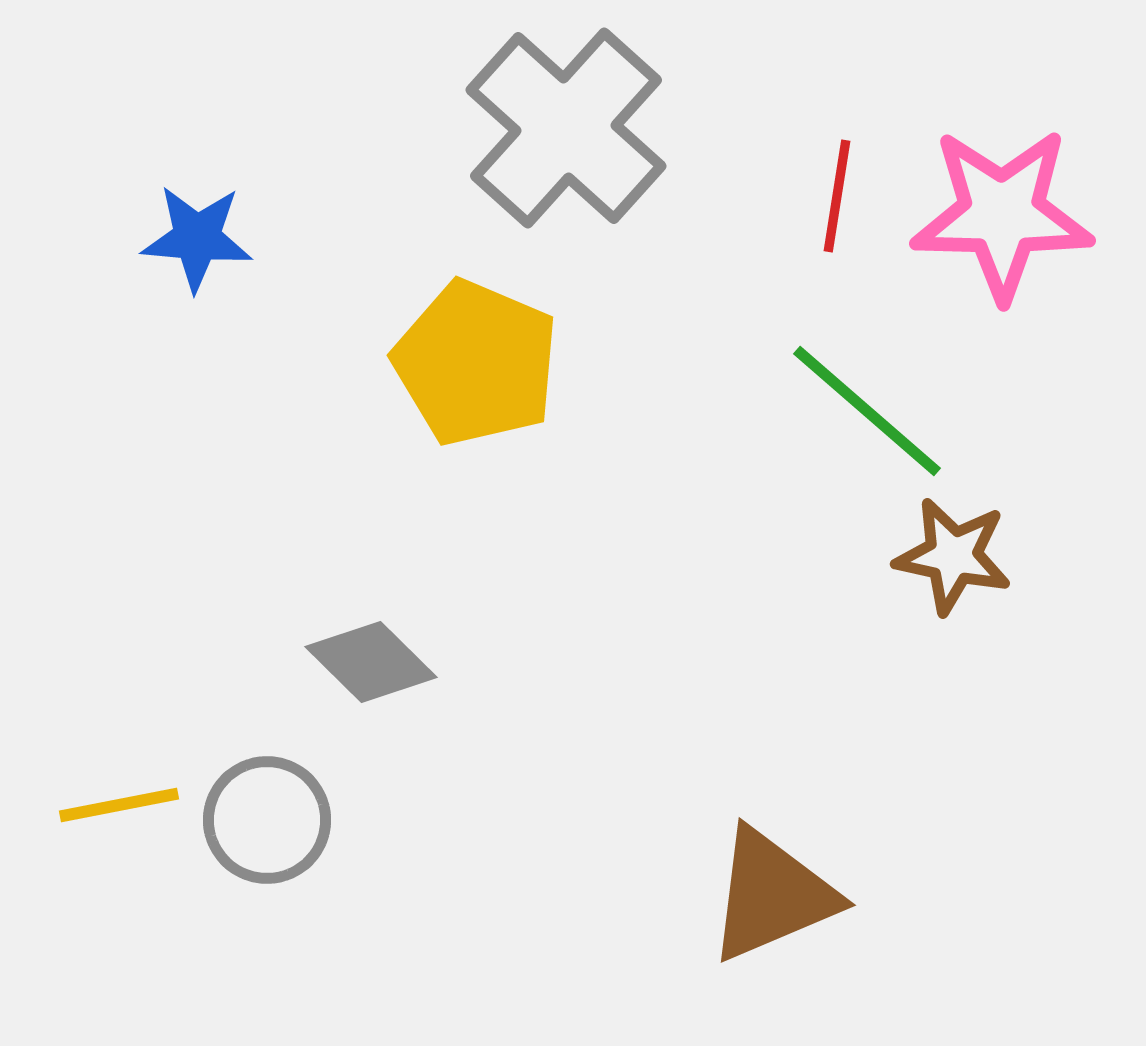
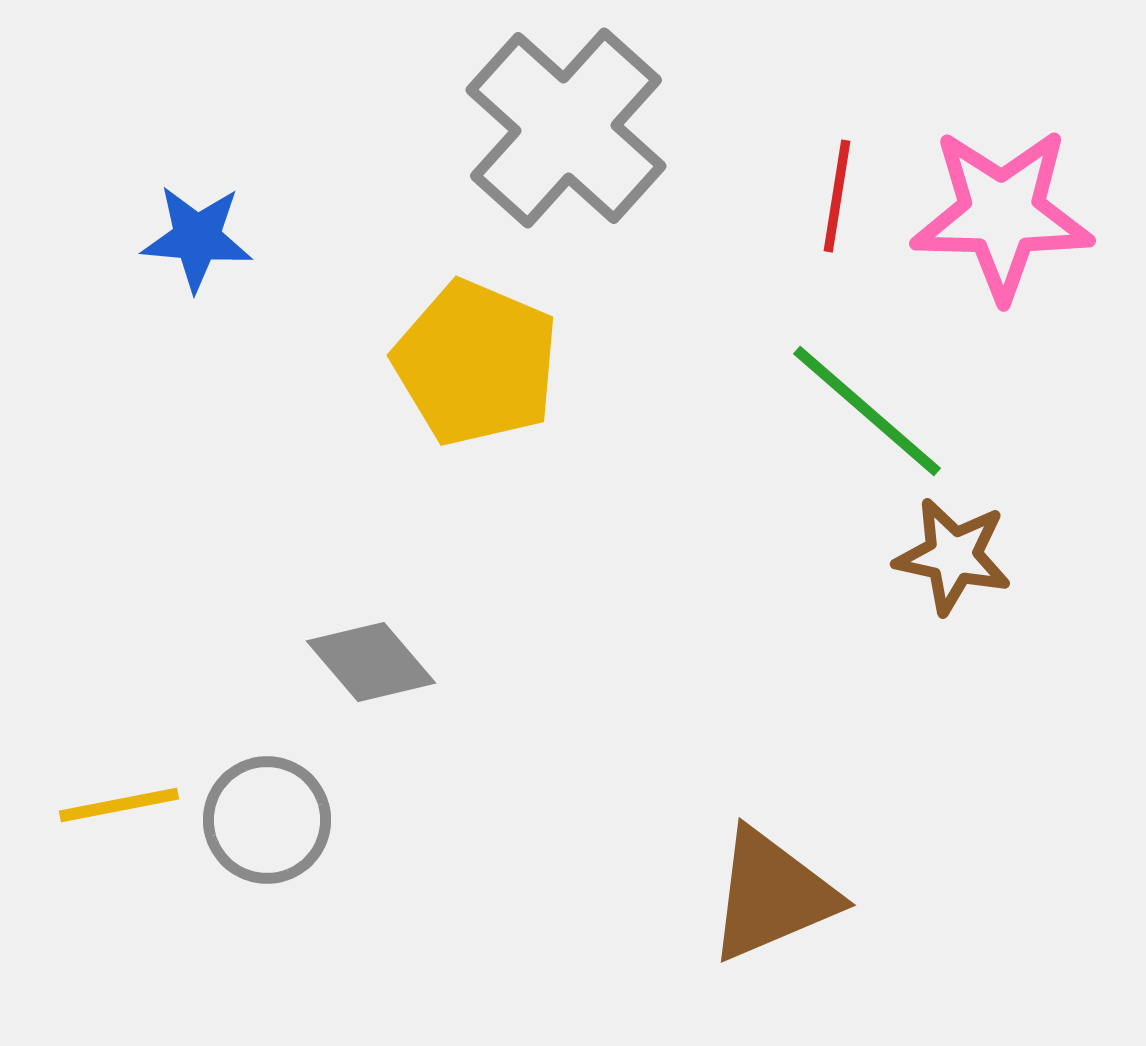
gray diamond: rotated 5 degrees clockwise
